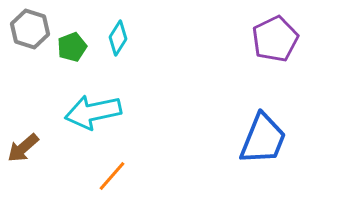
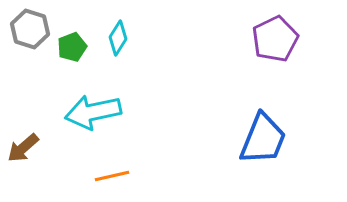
orange line: rotated 36 degrees clockwise
